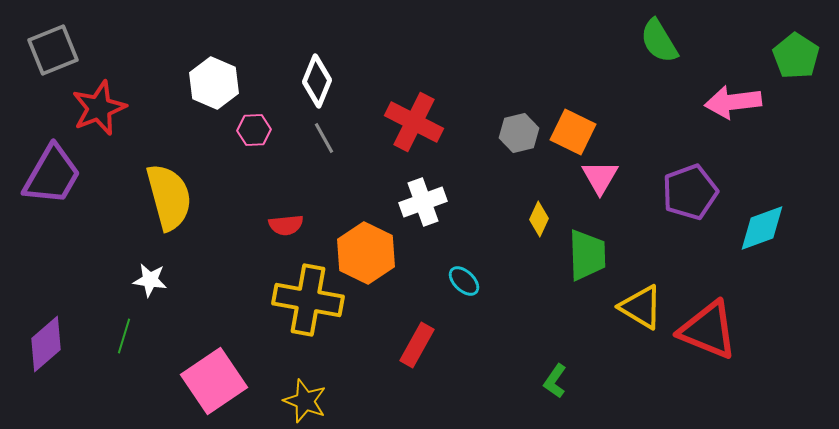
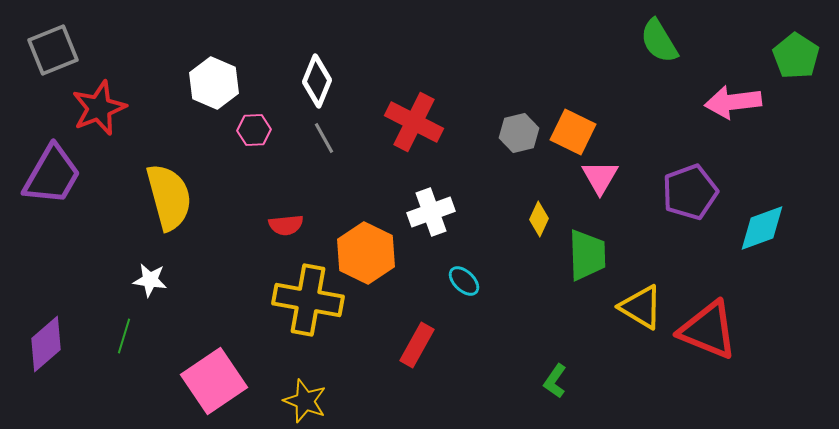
white cross: moved 8 px right, 10 px down
